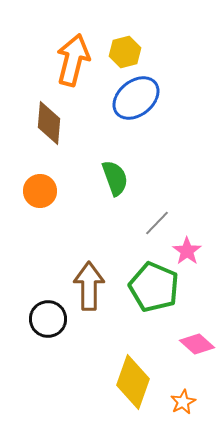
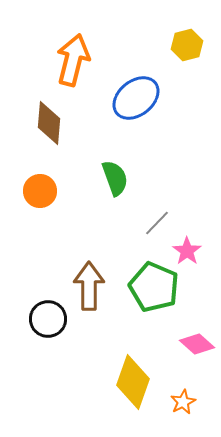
yellow hexagon: moved 62 px right, 7 px up
